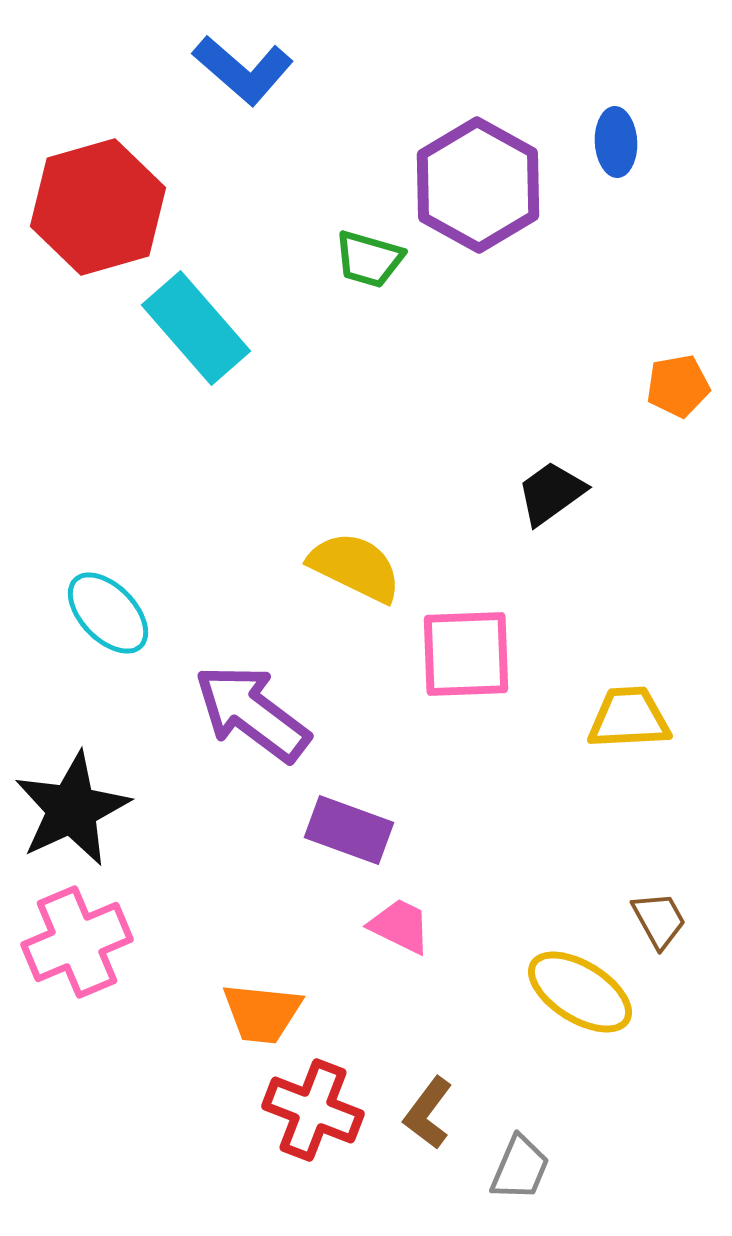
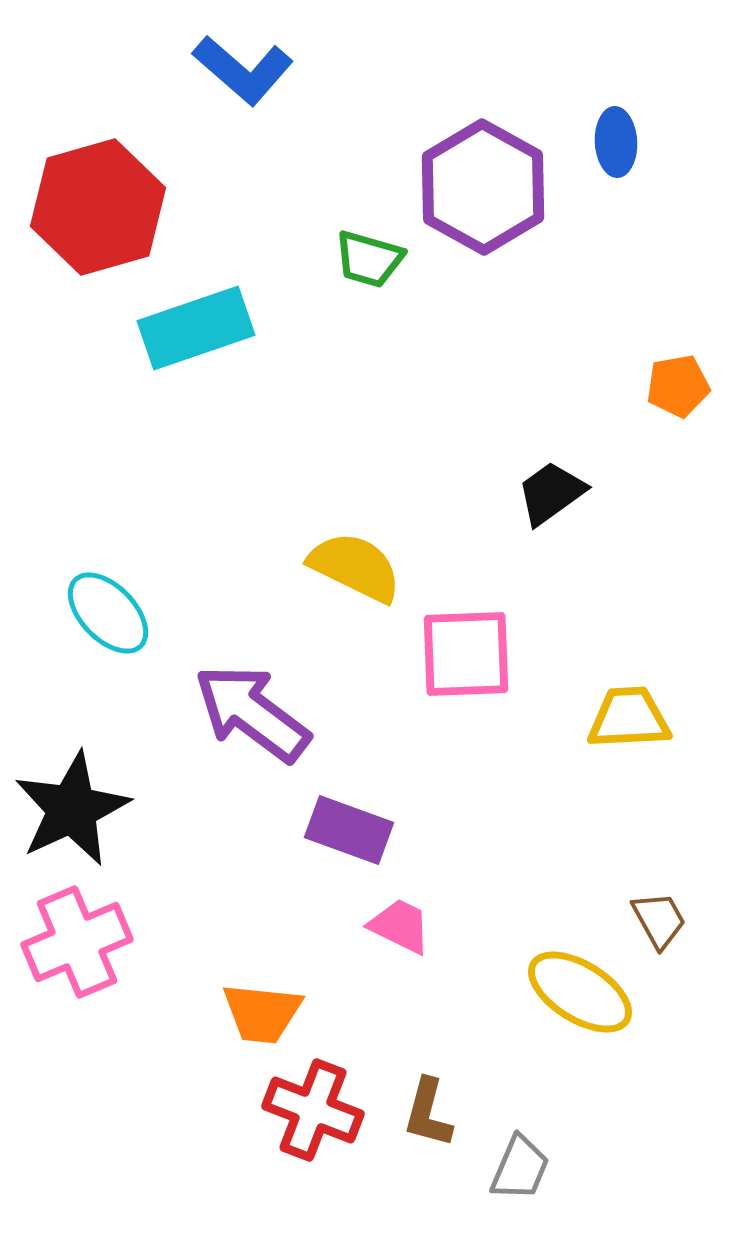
purple hexagon: moved 5 px right, 2 px down
cyan rectangle: rotated 68 degrees counterclockwise
brown L-shape: rotated 22 degrees counterclockwise
